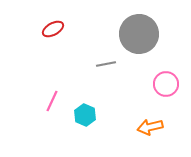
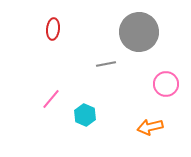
red ellipse: rotated 55 degrees counterclockwise
gray circle: moved 2 px up
pink line: moved 1 px left, 2 px up; rotated 15 degrees clockwise
